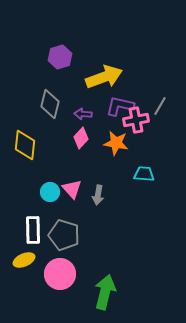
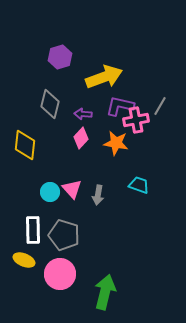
cyan trapezoid: moved 5 px left, 11 px down; rotated 15 degrees clockwise
yellow ellipse: rotated 45 degrees clockwise
